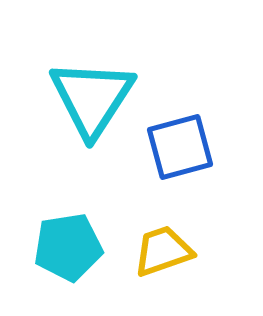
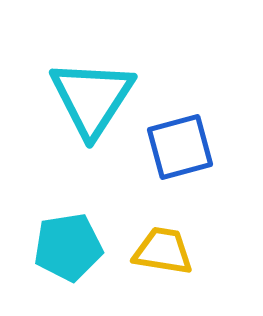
yellow trapezoid: rotated 28 degrees clockwise
